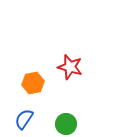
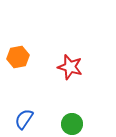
orange hexagon: moved 15 px left, 26 px up
green circle: moved 6 px right
